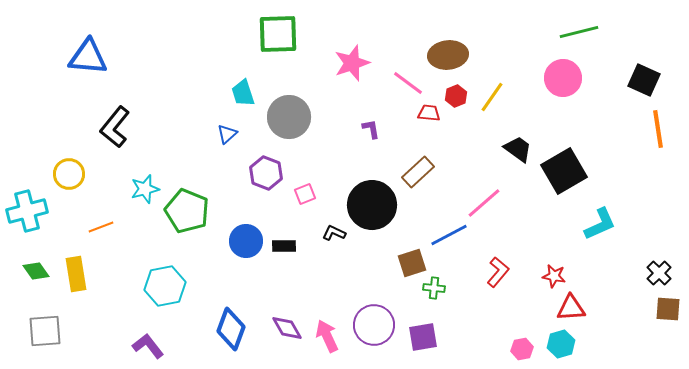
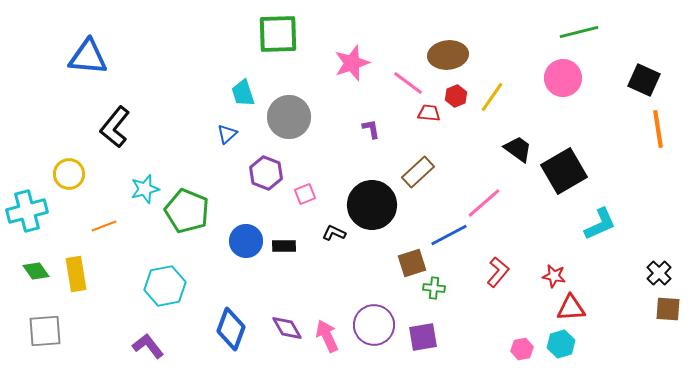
orange line at (101, 227): moved 3 px right, 1 px up
